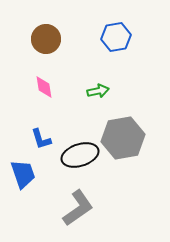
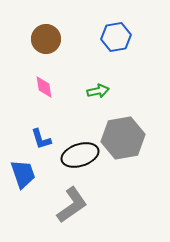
gray L-shape: moved 6 px left, 3 px up
